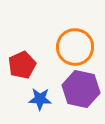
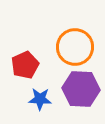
red pentagon: moved 3 px right
purple hexagon: rotated 9 degrees counterclockwise
